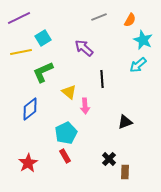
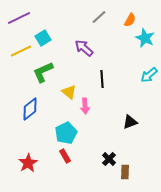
gray line: rotated 21 degrees counterclockwise
cyan star: moved 2 px right, 2 px up
yellow line: moved 1 px up; rotated 15 degrees counterclockwise
cyan arrow: moved 11 px right, 10 px down
black triangle: moved 5 px right
